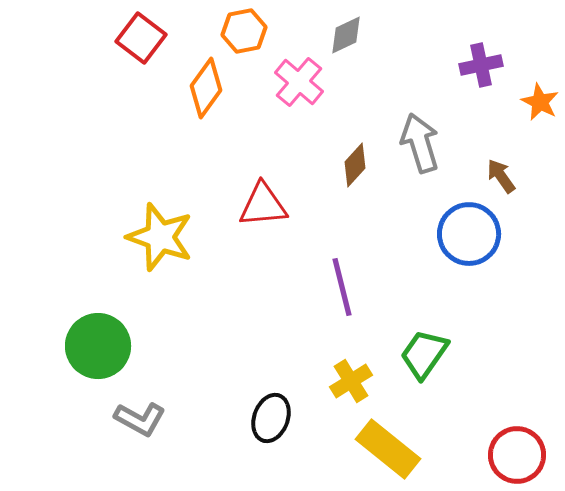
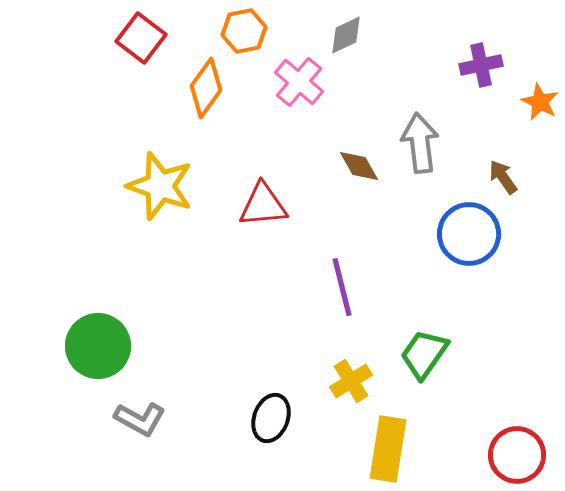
gray arrow: rotated 10 degrees clockwise
brown diamond: moved 4 px right, 1 px down; rotated 72 degrees counterclockwise
brown arrow: moved 2 px right, 1 px down
yellow star: moved 51 px up
yellow rectangle: rotated 60 degrees clockwise
